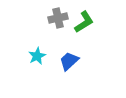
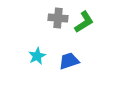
gray cross: rotated 18 degrees clockwise
blue trapezoid: rotated 25 degrees clockwise
